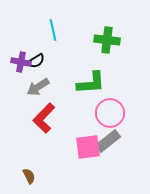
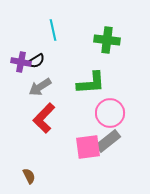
gray arrow: moved 2 px right
